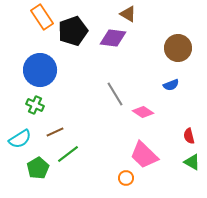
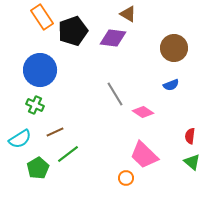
brown circle: moved 4 px left
red semicircle: moved 1 px right; rotated 21 degrees clockwise
green triangle: rotated 12 degrees clockwise
